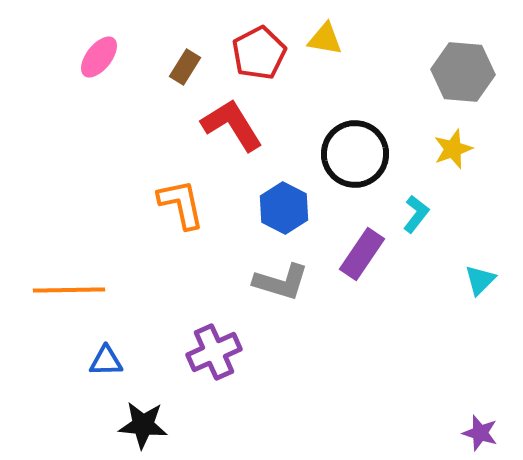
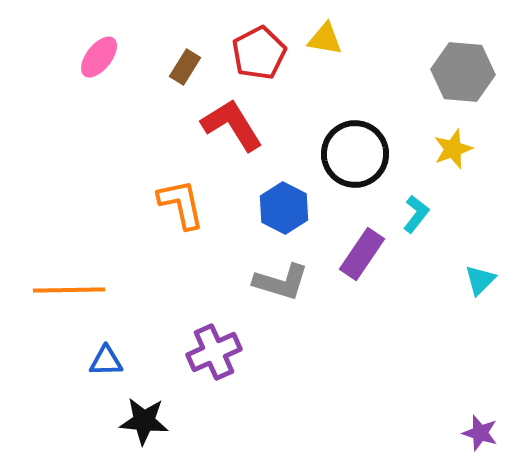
black star: moved 1 px right, 4 px up
